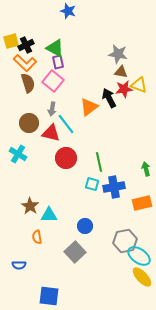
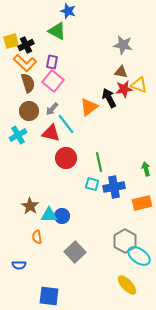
green triangle: moved 2 px right, 17 px up
gray star: moved 5 px right, 9 px up
purple rectangle: moved 6 px left; rotated 24 degrees clockwise
gray arrow: rotated 32 degrees clockwise
brown circle: moved 12 px up
cyan cross: moved 19 px up; rotated 30 degrees clockwise
blue circle: moved 23 px left, 10 px up
gray hexagon: rotated 20 degrees counterclockwise
yellow ellipse: moved 15 px left, 8 px down
